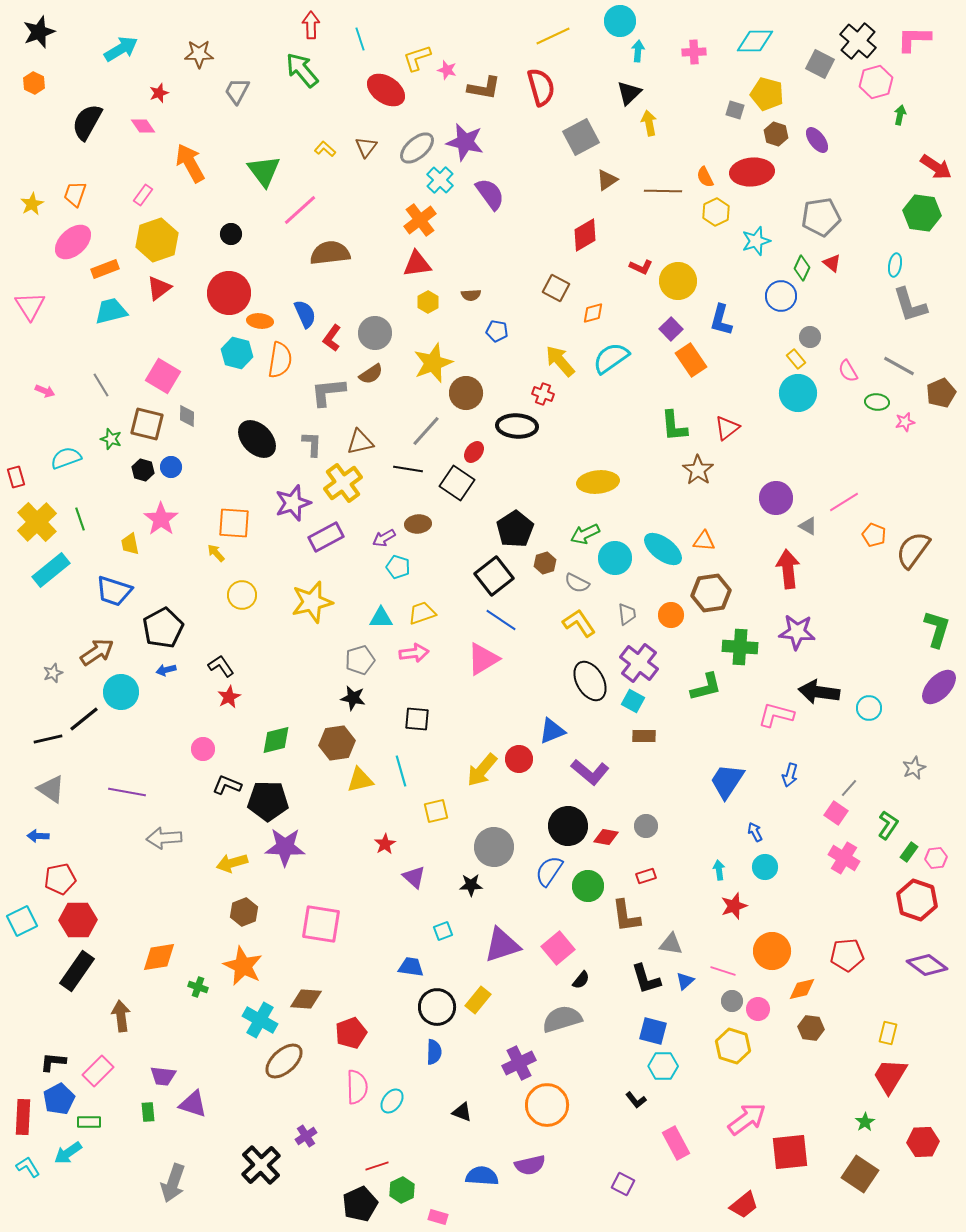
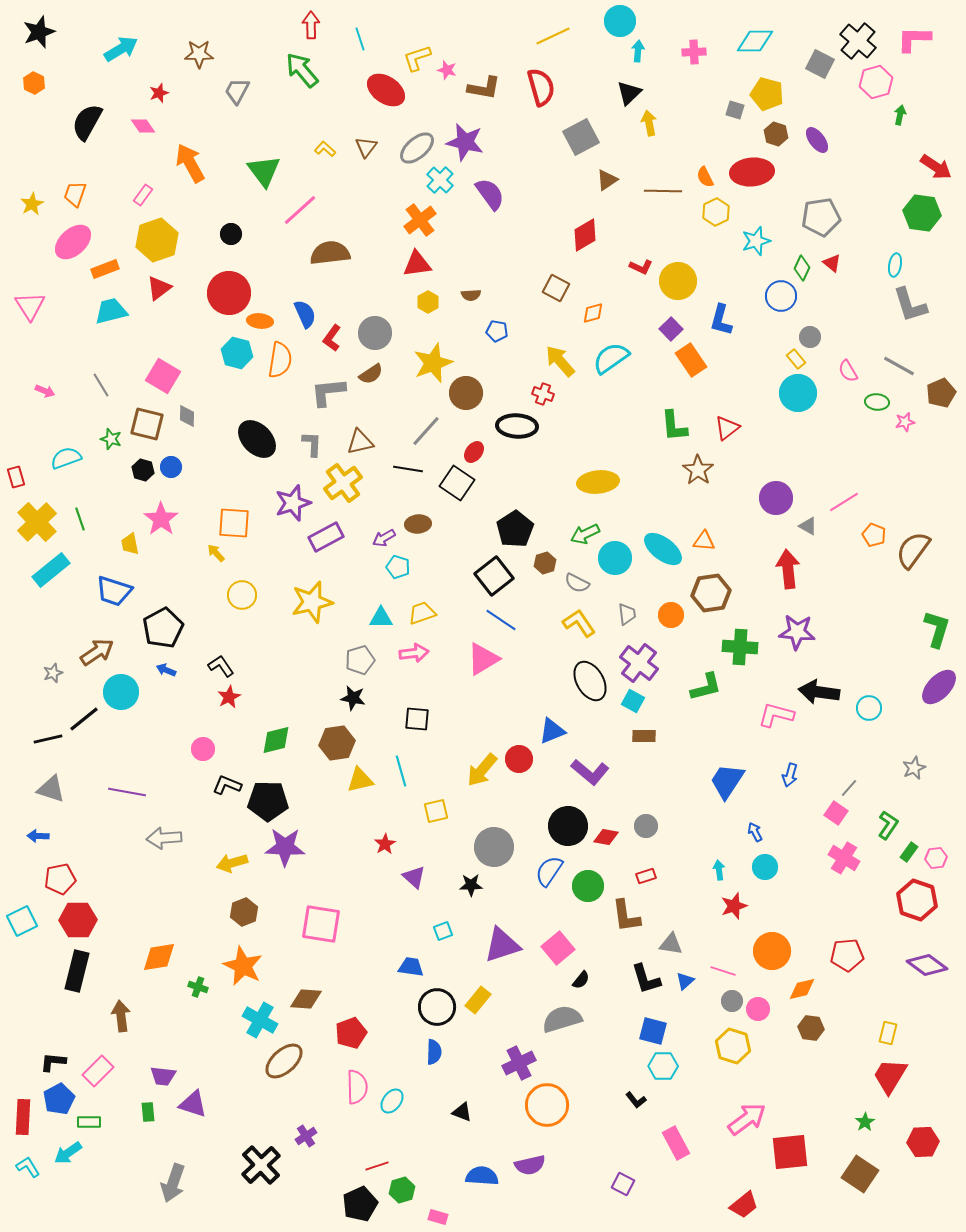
blue arrow at (166, 670): rotated 36 degrees clockwise
gray triangle at (51, 789): rotated 16 degrees counterclockwise
black rectangle at (77, 971): rotated 21 degrees counterclockwise
green hexagon at (402, 1190): rotated 10 degrees clockwise
